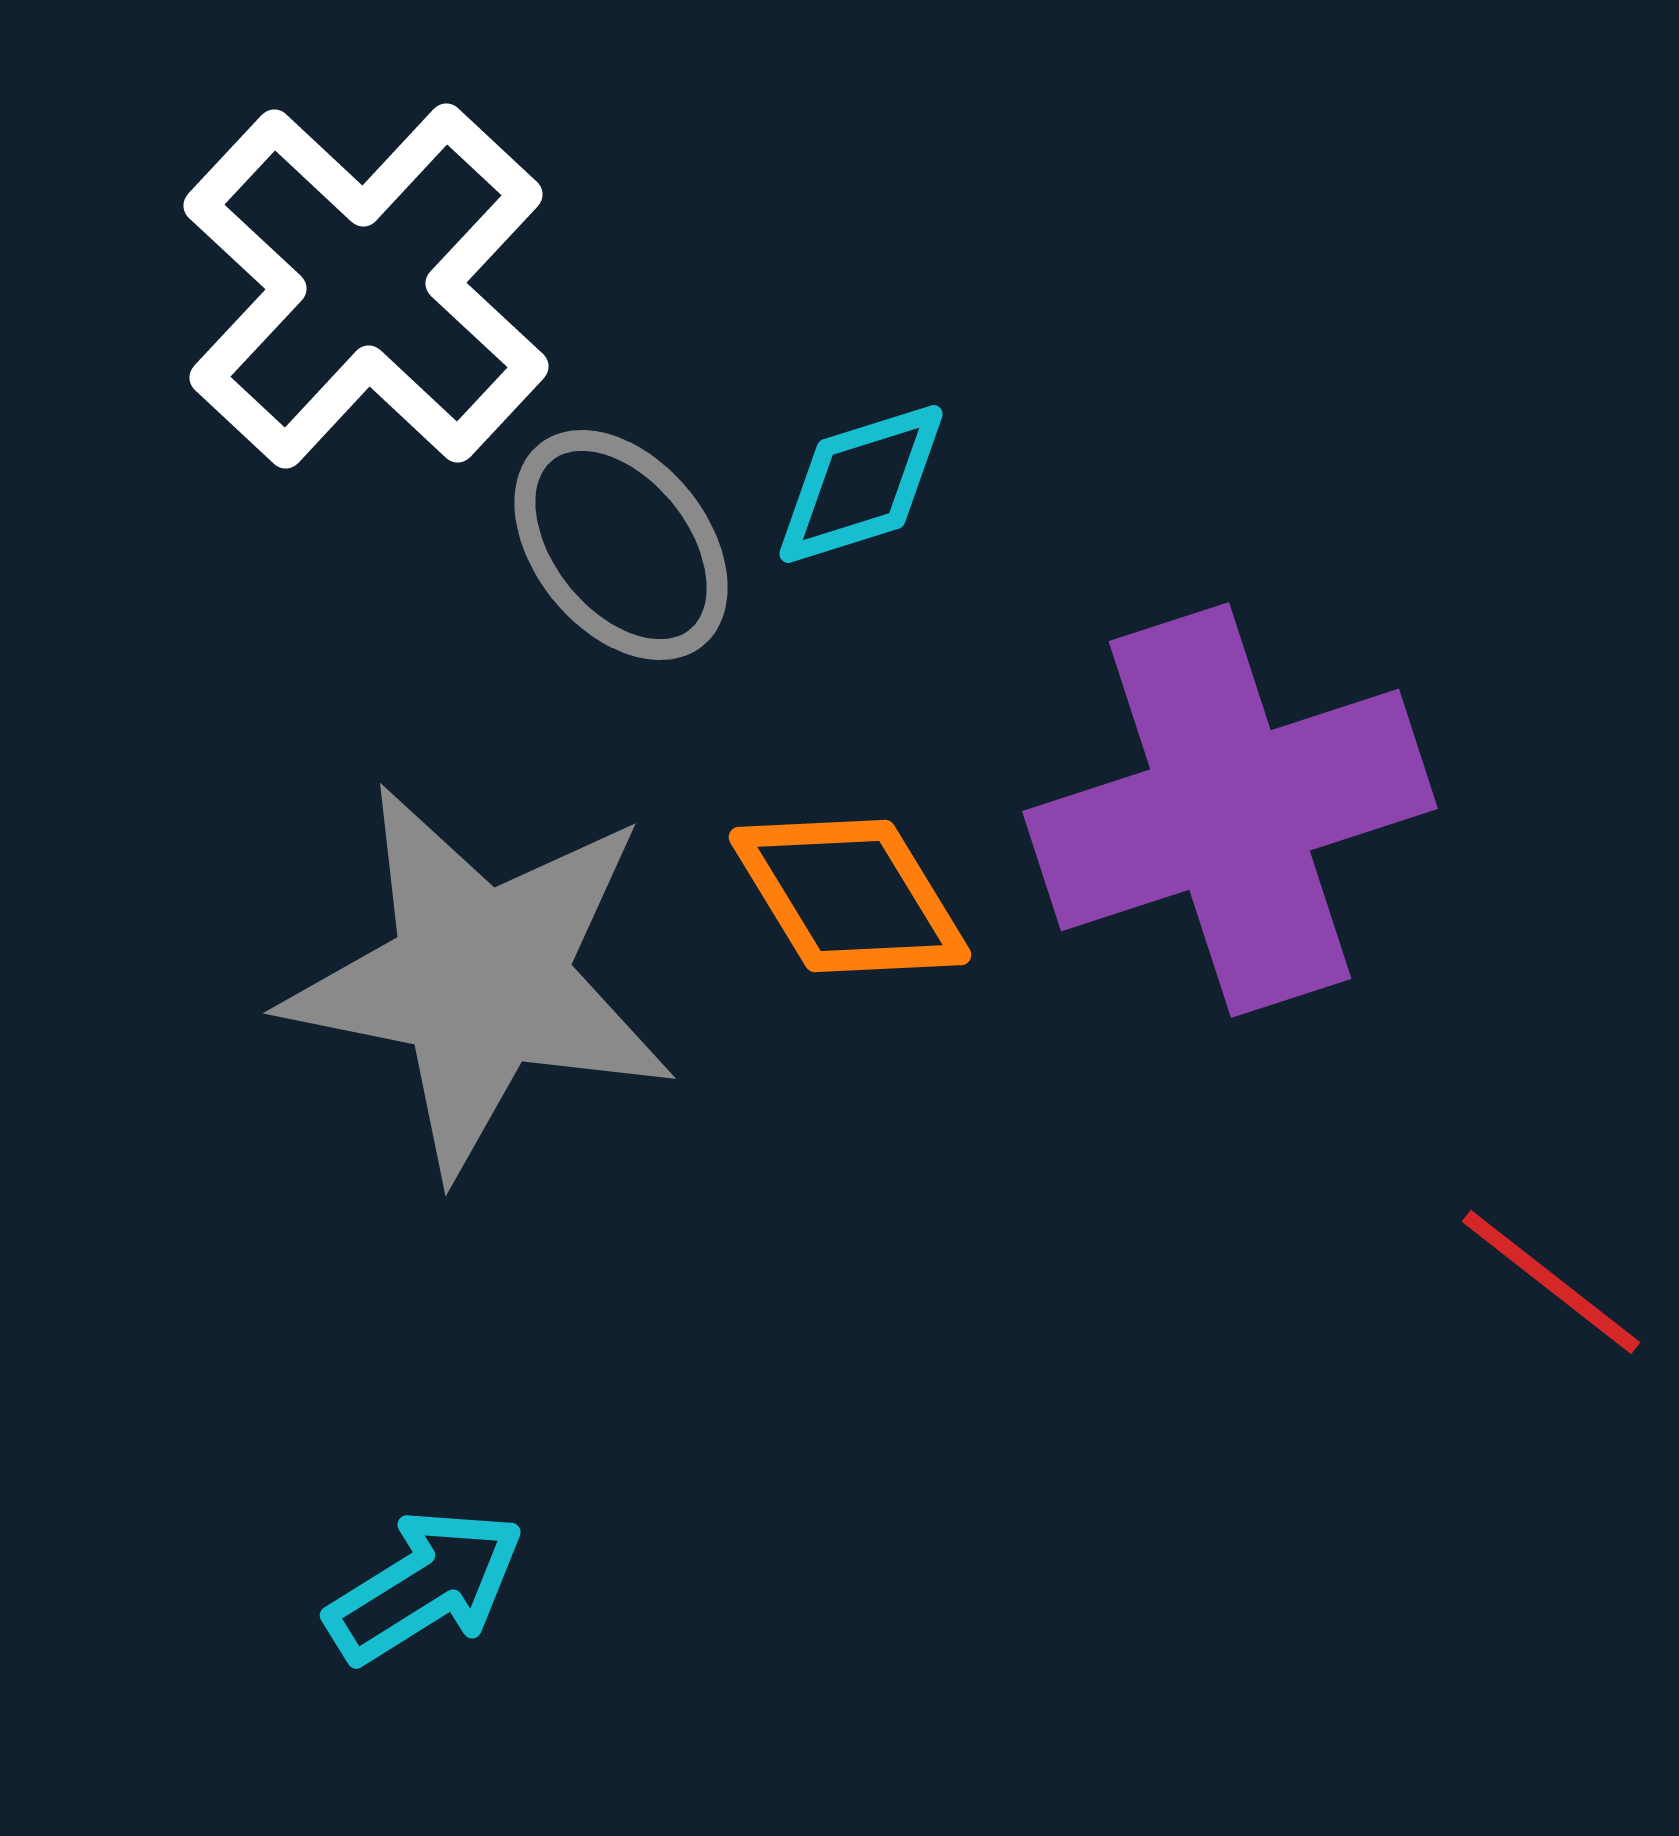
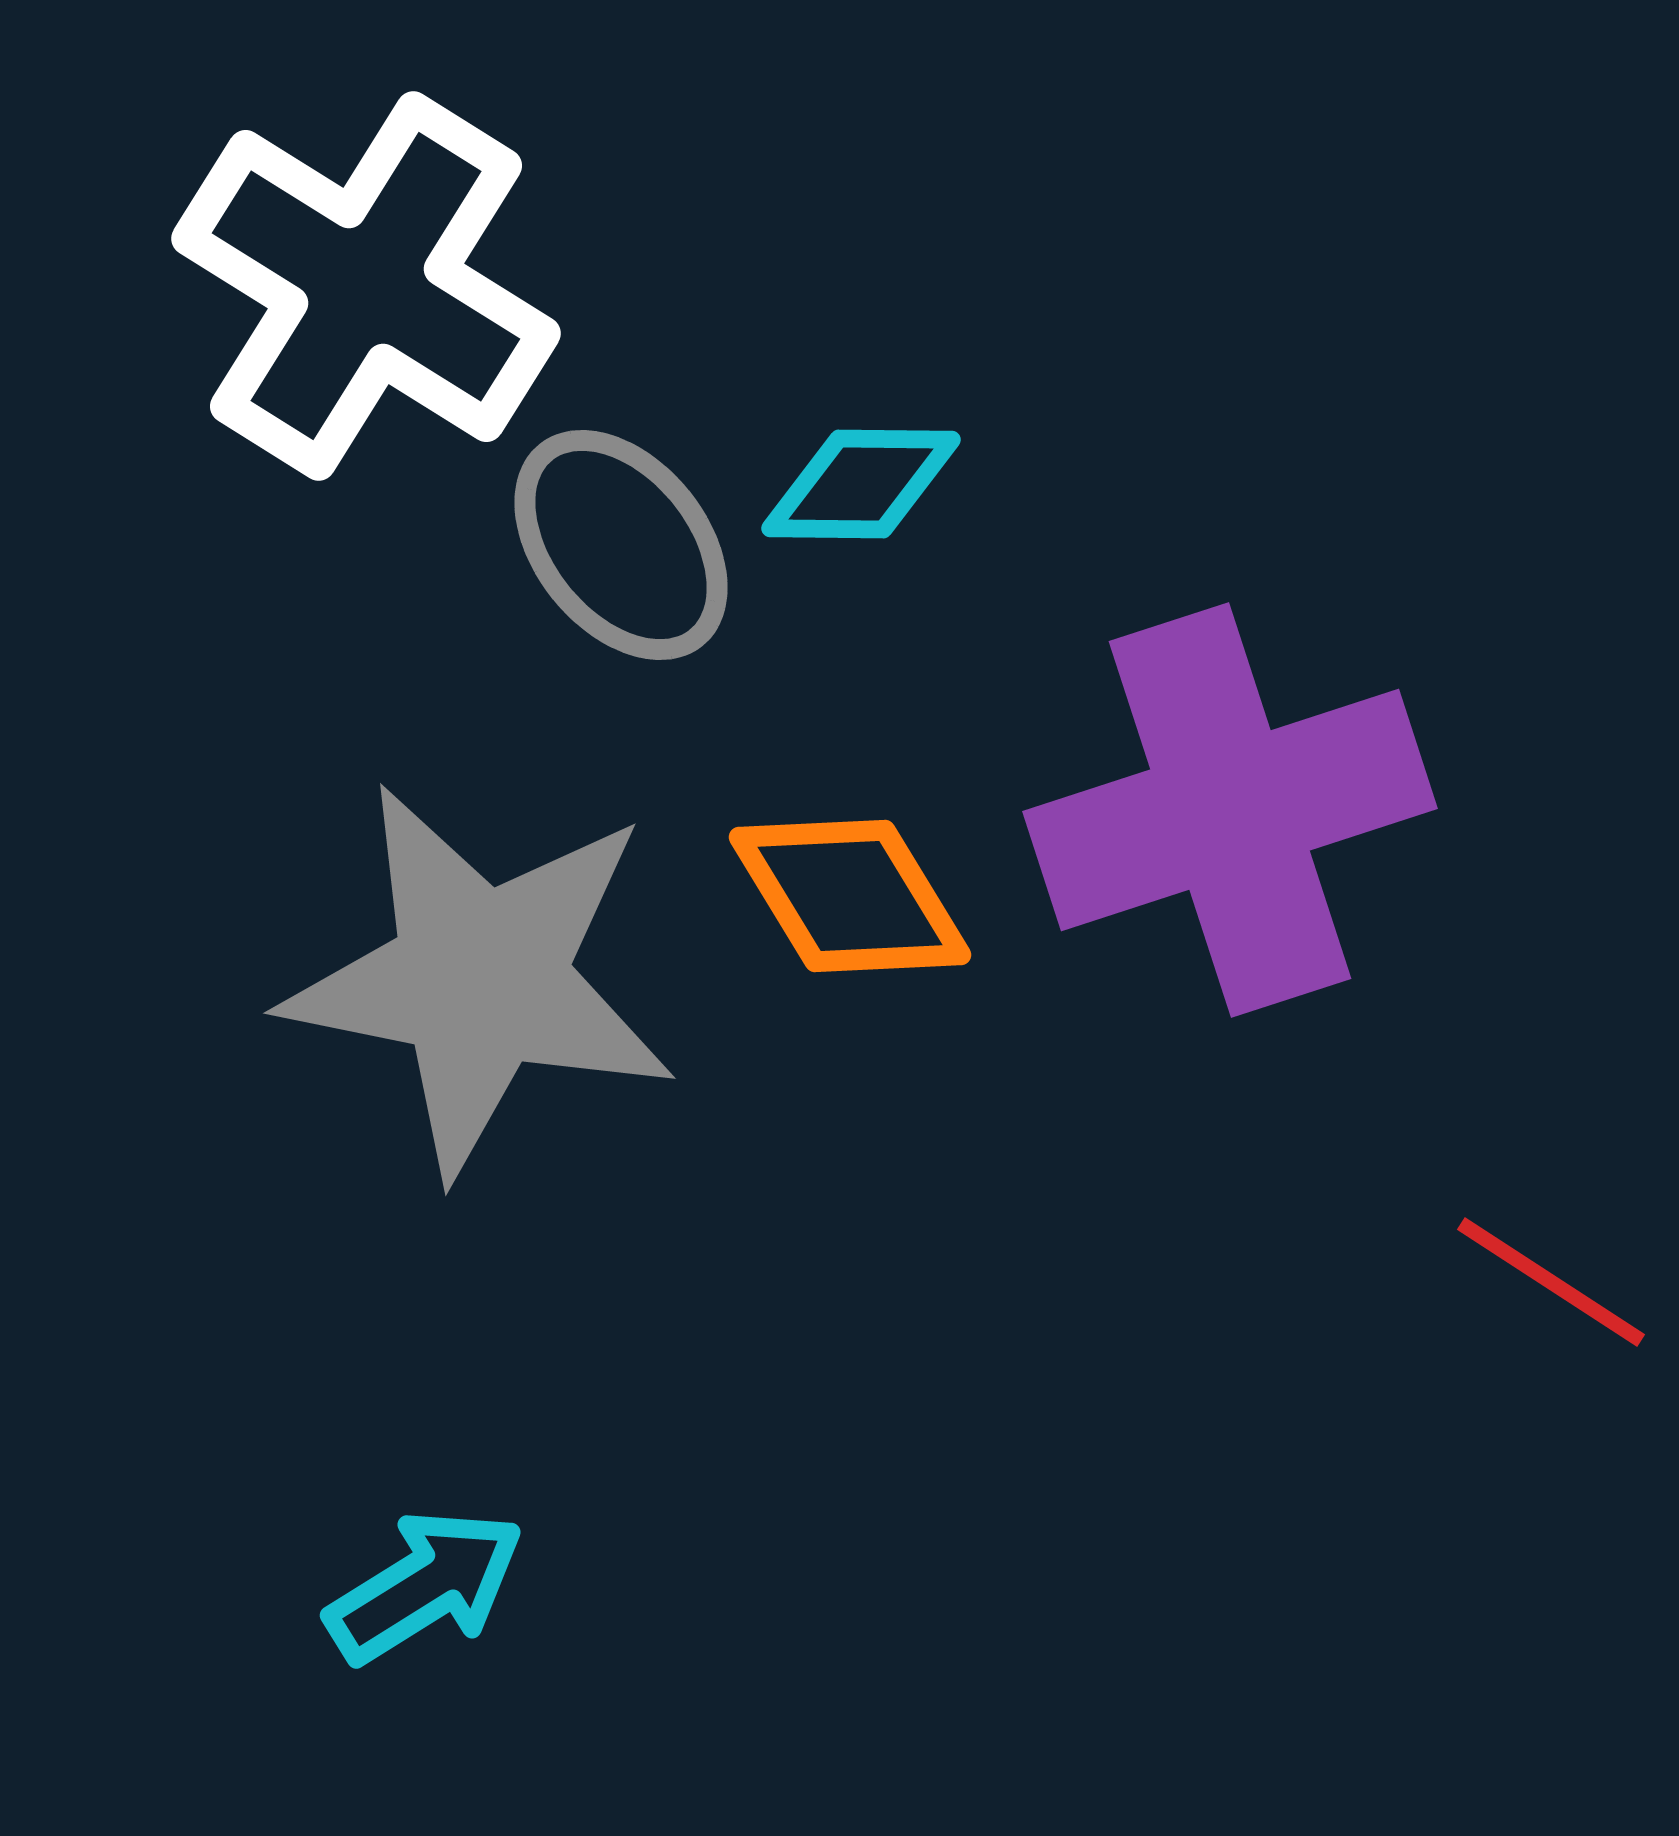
white cross: rotated 11 degrees counterclockwise
cyan diamond: rotated 18 degrees clockwise
red line: rotated 5 degrees counterclockwise
